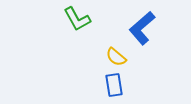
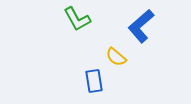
blue L-shape: moved 1 px left, 2 px up
blue rectangle: moved 20 px left, 4 px up
